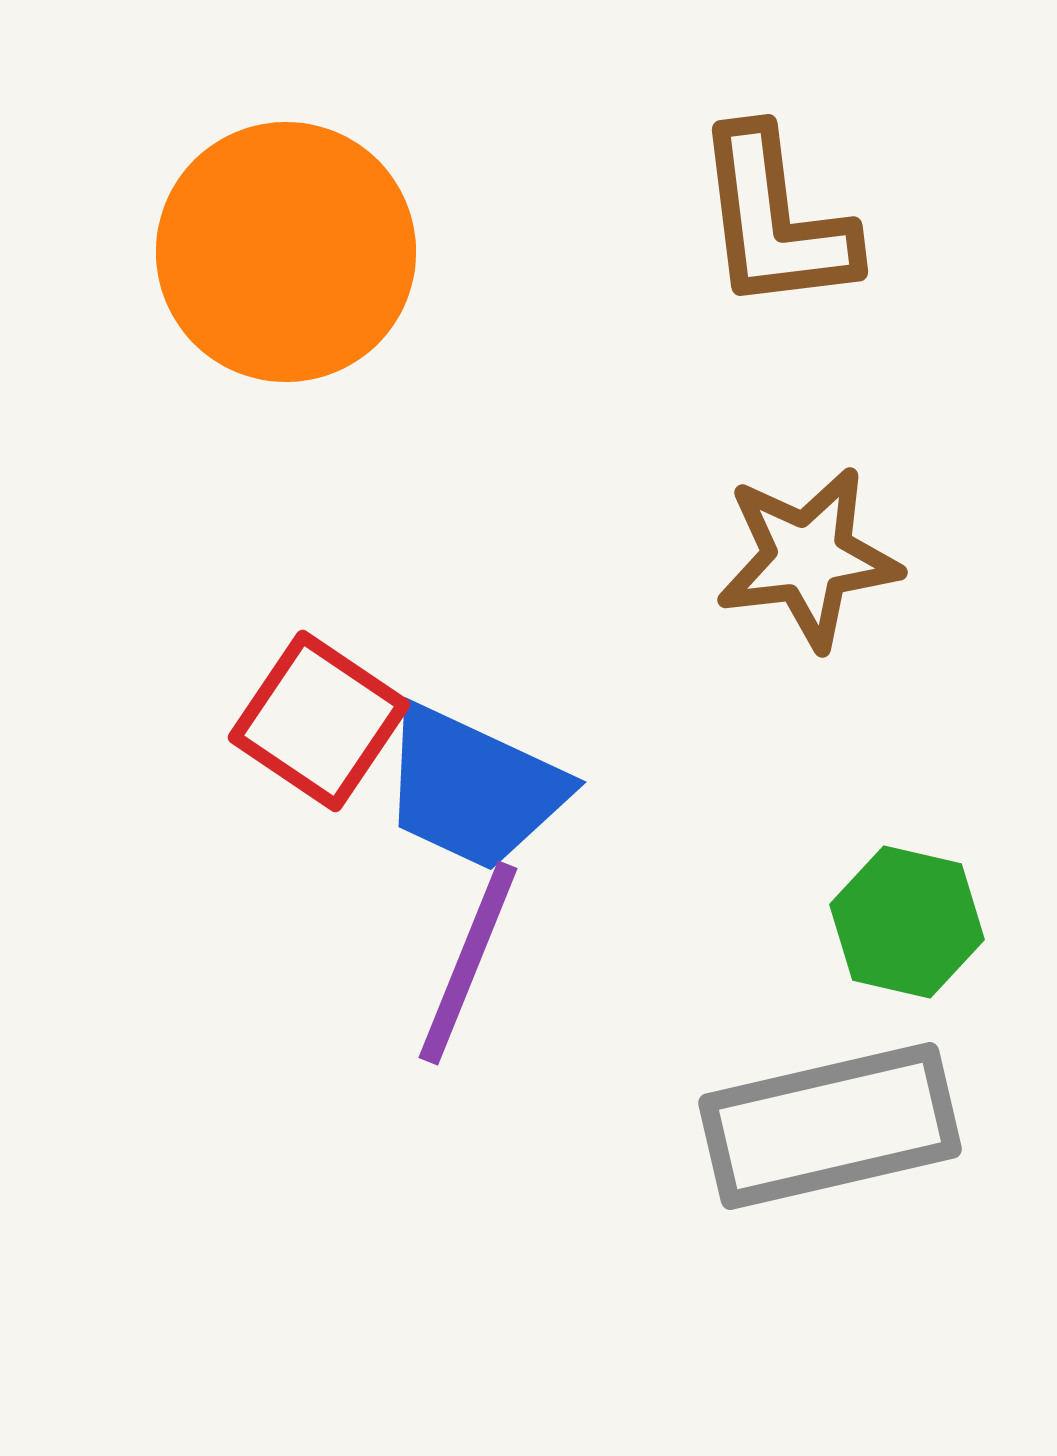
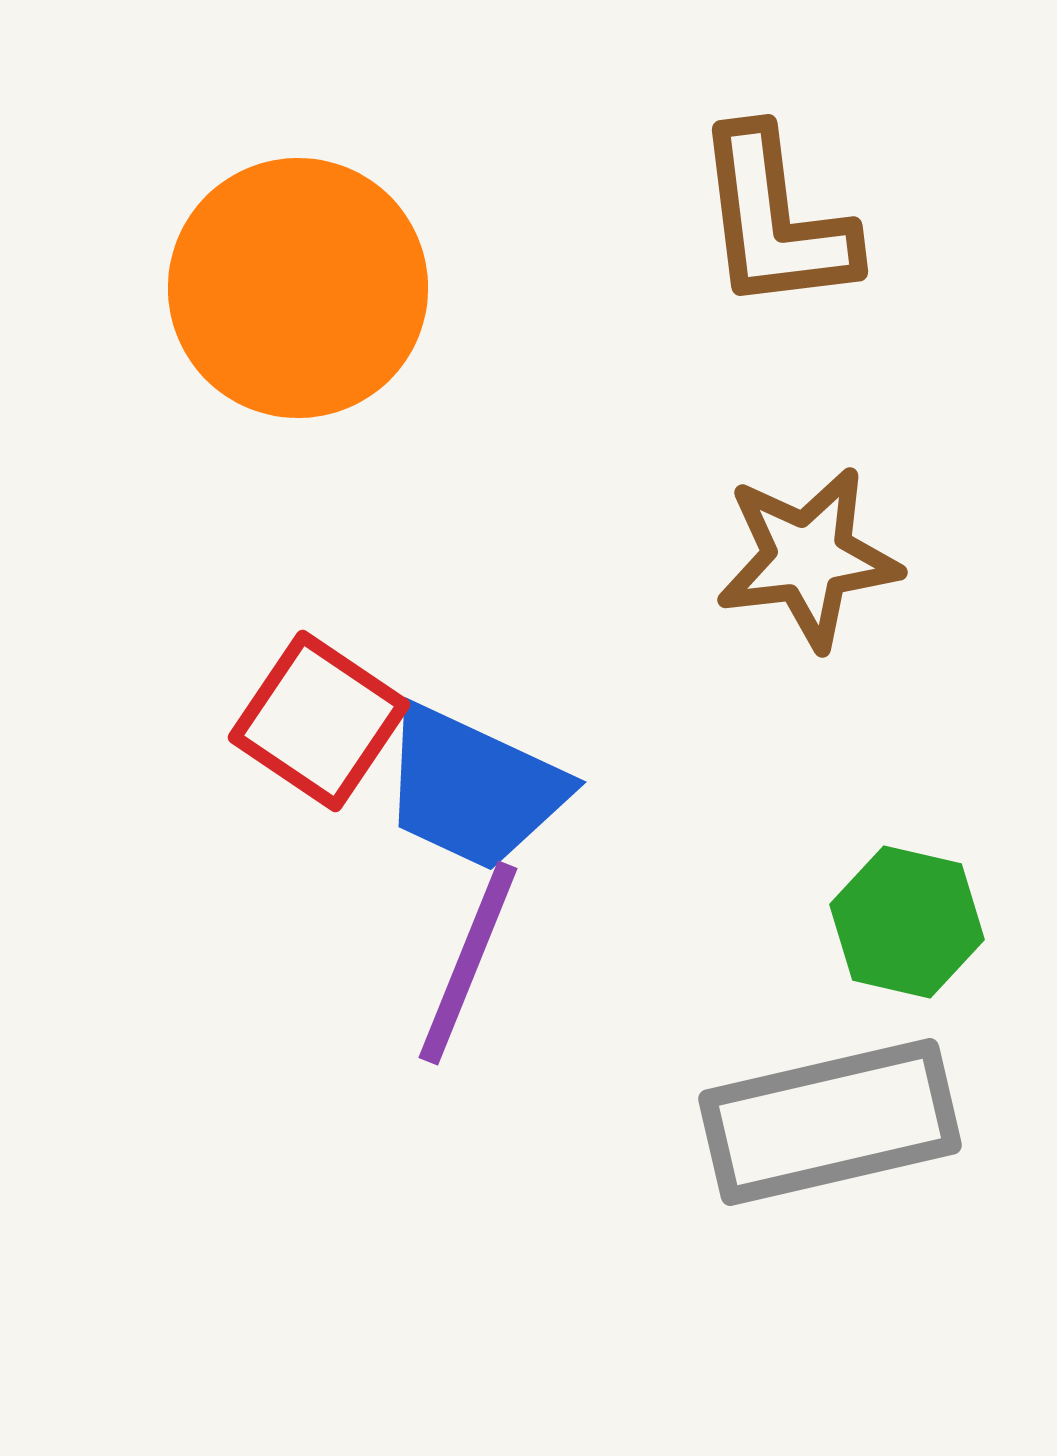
orange circle: moved 12 px right, 36 px down
gray rectangle: moved 4 px up
